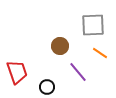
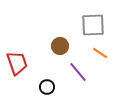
red trapezoid: moved 9 px up
